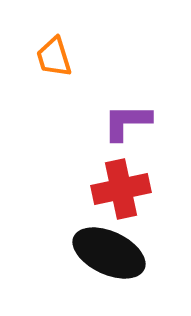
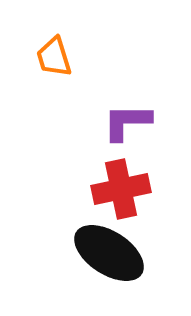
black ellipse: rotated 8 degrees clockwise
